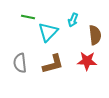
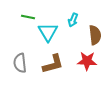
cyan triangle: rotated 15 degrees counterclockwise
